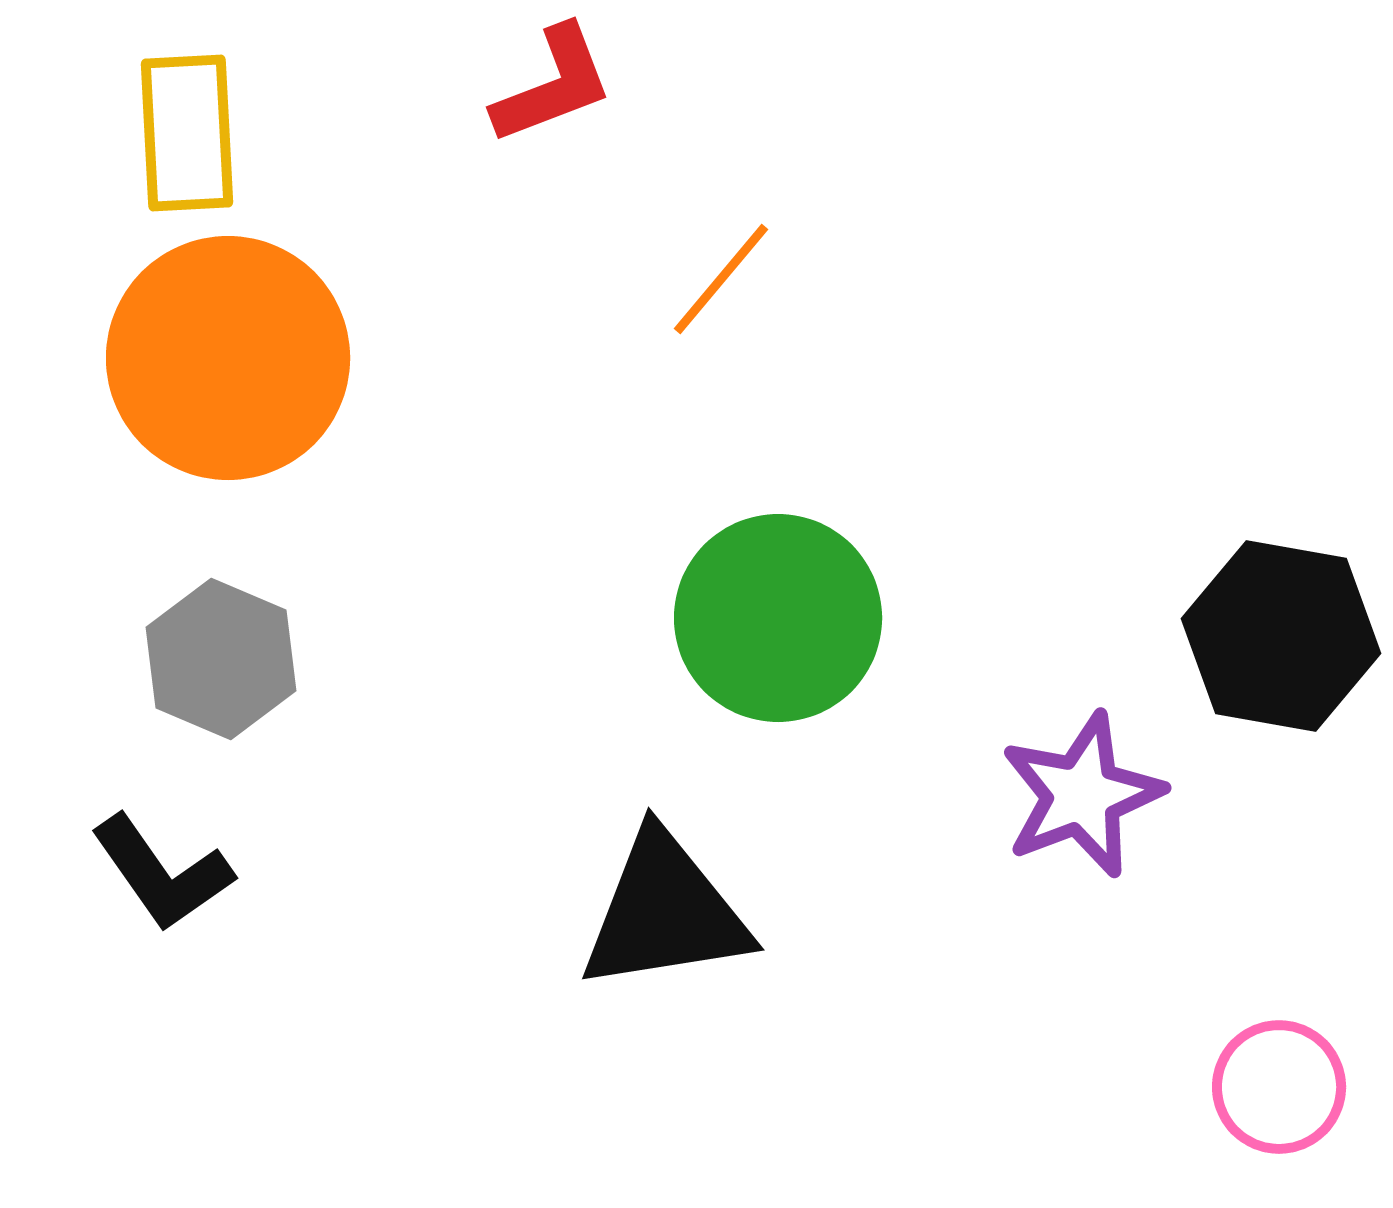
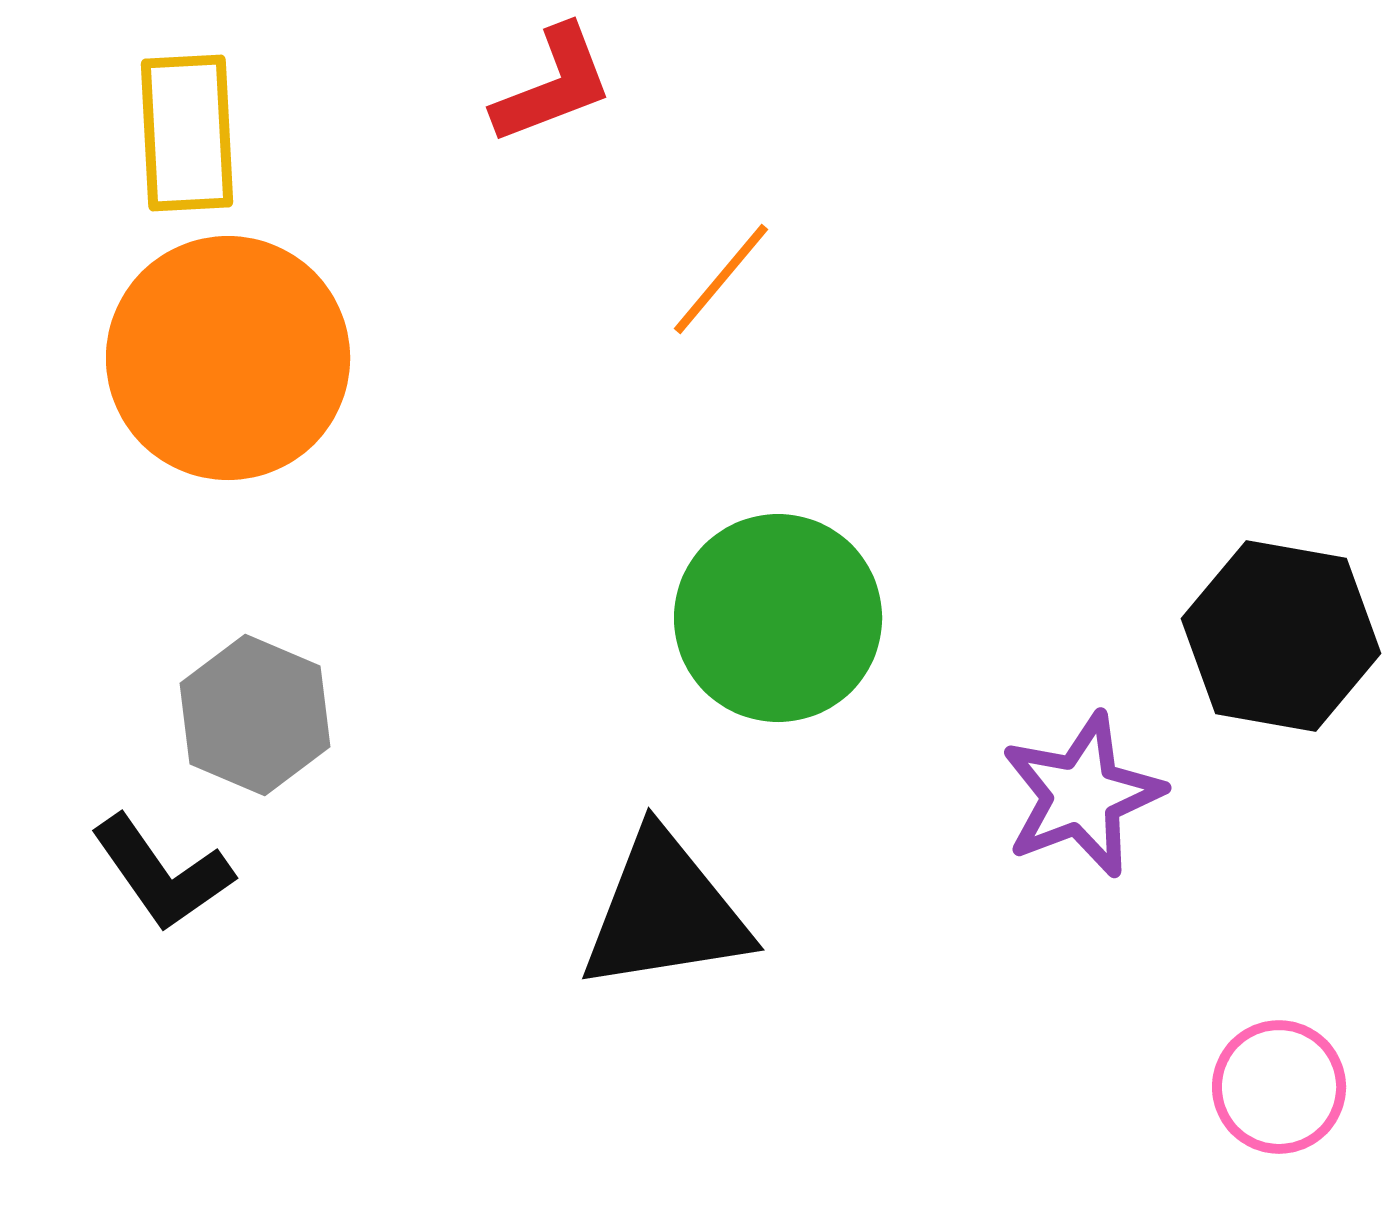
gray hexagon: moved 34 px right, 56 px down
